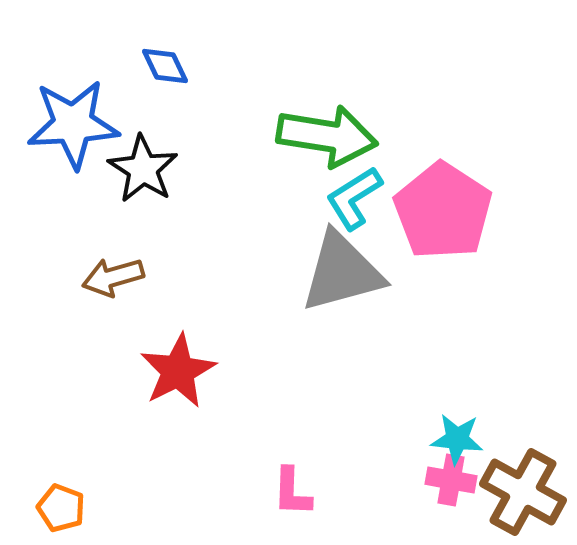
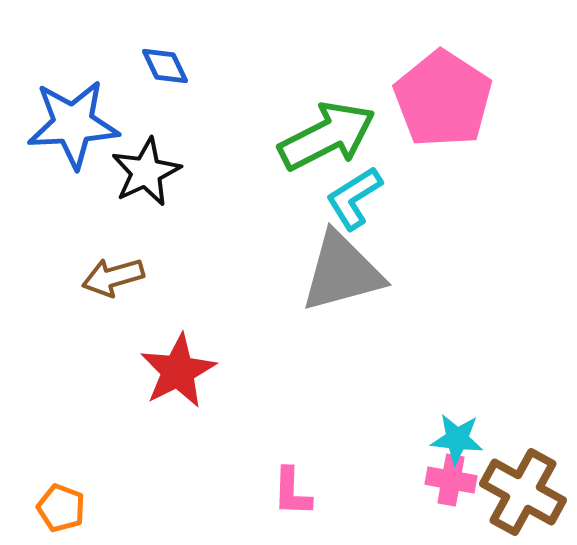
green arrow: rotated 36 degrees counterclockwise
black star: moved 3 px right, 3 px down; rotated 14 degrees clockwise
pink pentagon: moved 112 px up
